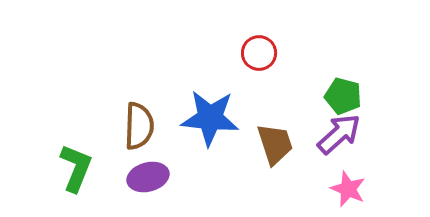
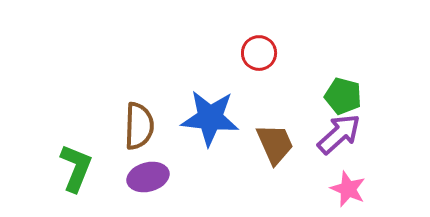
brown trapezoid: rotated 6 degrees counterclockwise
